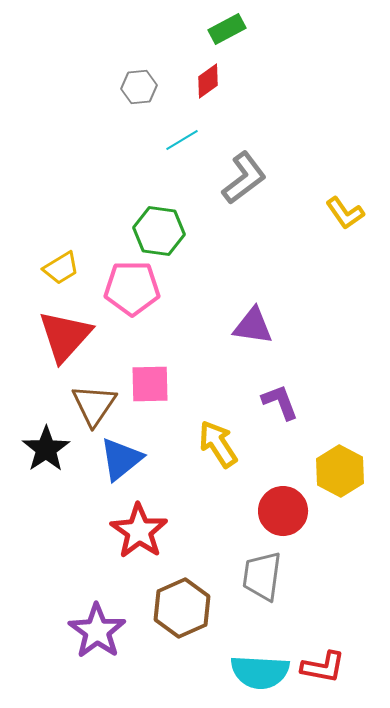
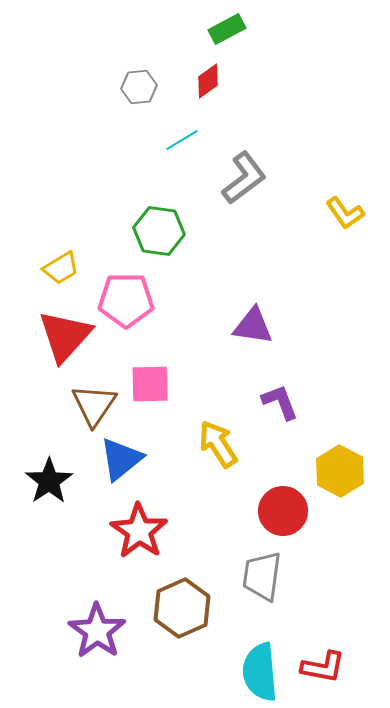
pink pentagon: moved 6 px left, 12 px down
black star: moved 3 px right, 32 px down
cyan semicircle: rotated 82 degrees clockwise
